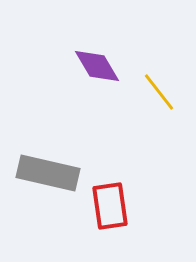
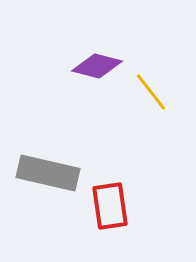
purple diamond: rotated 45 degrees counterclockwise
yellow line: moved 8 px left
